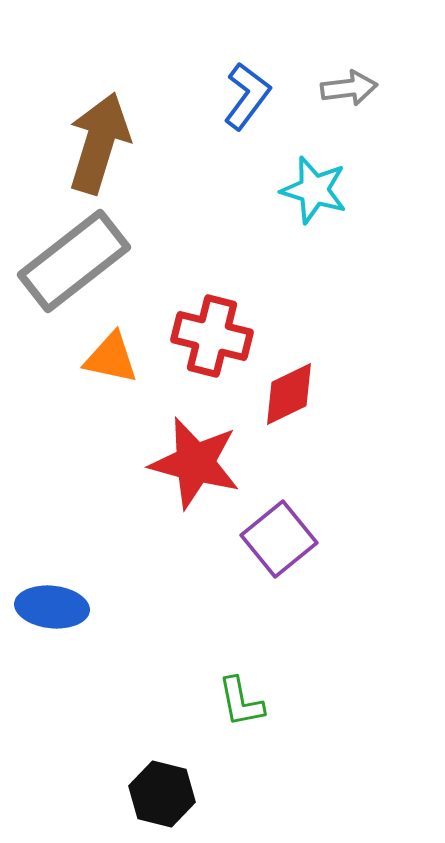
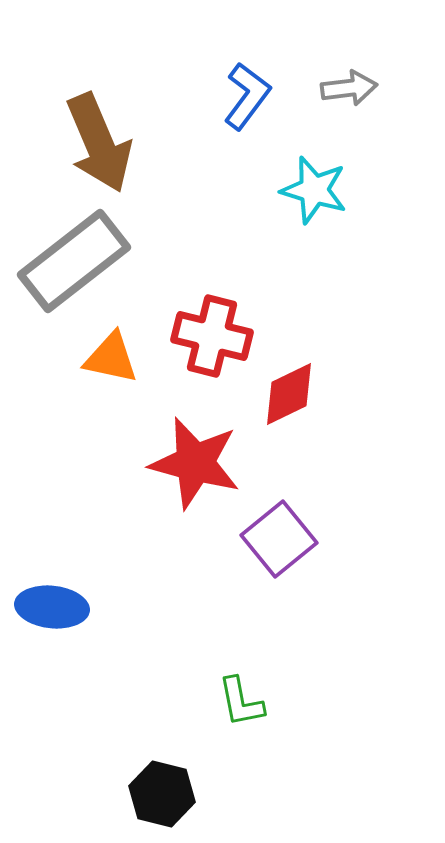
brown arrow: rotated 140 degrees clockwise
